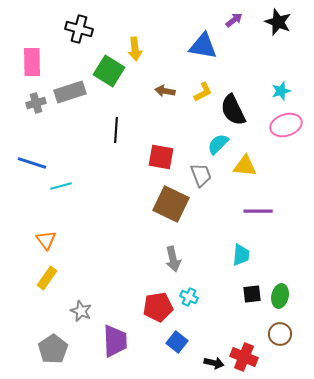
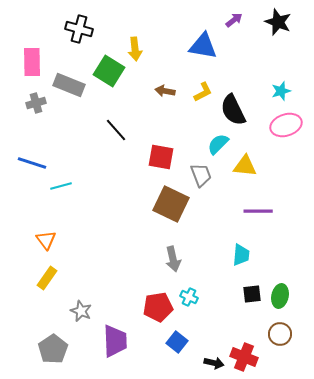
gray rectangle: moved 1 px left, 7 px up; rotated 40 degrees clockwise
black line: rotated 45 degrees counterclockwise
